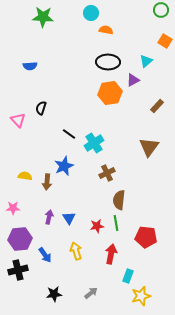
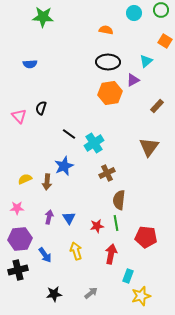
cyan circle: moved 43 px right
blue semicircle: moved 2 px up
pink triangle: moved 1 px right, 4 px up
yellow semicircle: moved 3 px down; rotated 32 degrees counterclockwise
pink star: moved 4 px right
